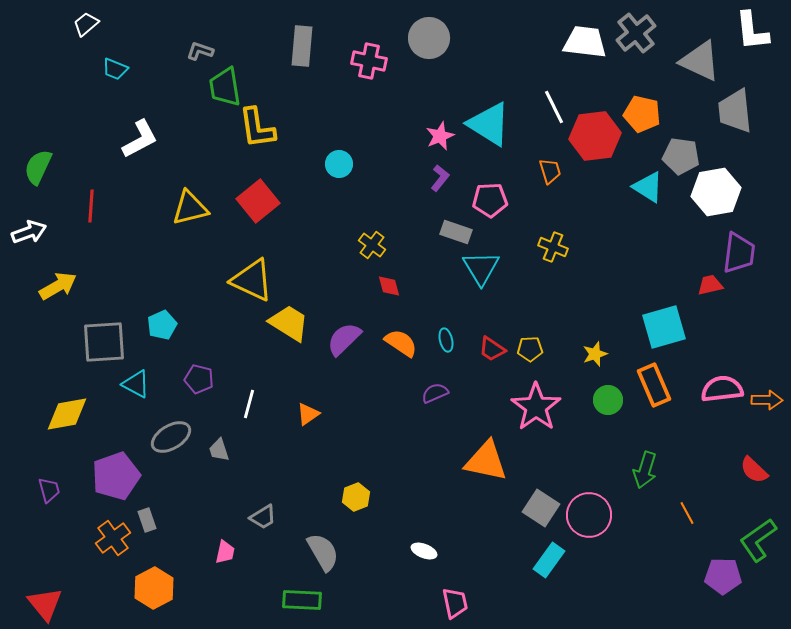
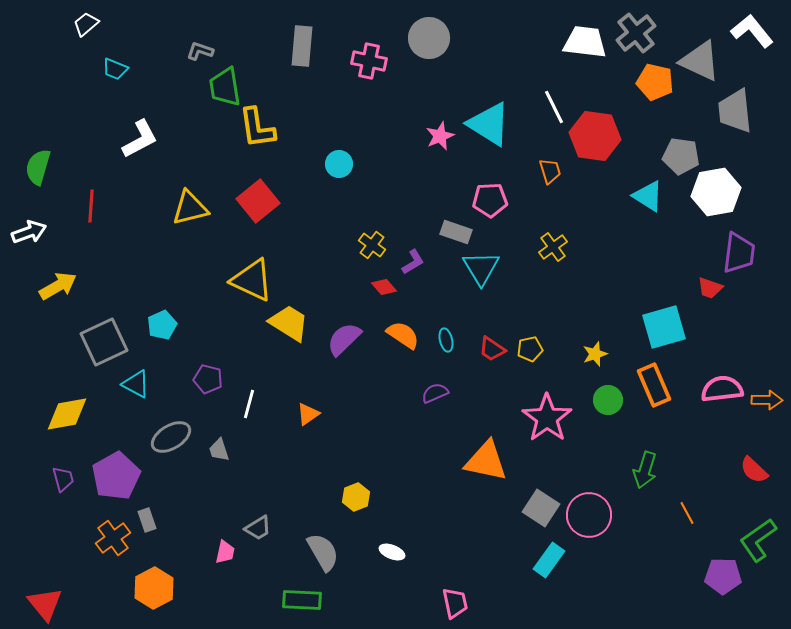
white L-shape at (752, 31): rotated 147 degrees clockwise
orange pentagon at (642, 114): moved 13 px right, 32 px up
red hexagon at (595, 136): rotated 15 degrees clockwise
green semicircle at (38, 167): rotated 9 degrees counterclockwise
purple L-shape at (440, 178): moved 27 px left, 84 px down; rotated 20 degrees clockwise
cyan triangle at (648, 187): moved 9 px down
yellow cross at (553, 247): rotated 32 degrees clockwise
red trapezoid at (710, 285): moved 3 px down; rotated 148 degrees counterclockwise
red diamond at (389, 286): moved 5 px left, 1 px down; rotated 25 degrees counterclockwise
gray square at (104, 342): rotated 21 degrees counterclockwise
orange semicircle at (401, 343): moved 2 px right, 8 px up
yellow pentagon at (530, 349): rotated 10 degrees counterclockwise
purple pentagon at (199, 379): moved 9 px right
pink star at (536, 407): moved 11 px right, 11 px down
purple pentagon at (116, 476): rotated 9 degrees counterclockwise
purple trapezoid at (49, 490): moved 14 px right, 11 px up
gray trapezoid at (263, 517): moved 5 px left, 11 px down
white ellipse at (424, 551): moved 32 px left, 1 px down
